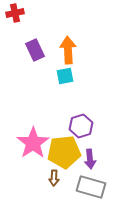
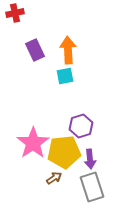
brown arrow: rotated 126 degrees counterclockwise
gray rectangle: moved 1 px right; rotated 56 degrees clockwise
